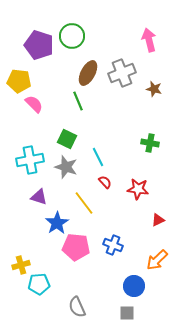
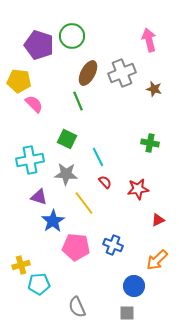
gray star: moved 7 px down; rotated 15 degrees counterclockwise
red star: rotated 15 degrees counterclockwise
blue star: moved 4 px left, 2 px up
